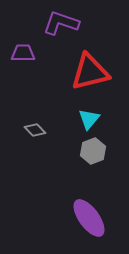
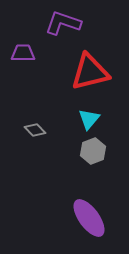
purple L-shape: moved 2 px right
